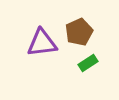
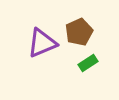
purple triangle: rotated 16 degrees counterclockwise
